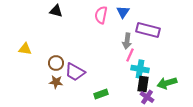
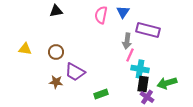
black triangle: rotated 24 degrees counterclockwise
brown circle: moved 11 px up
